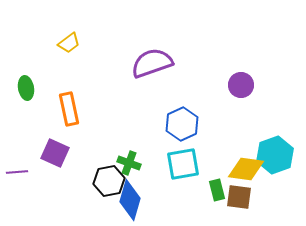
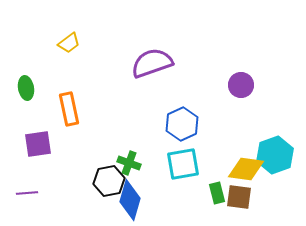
purple square: moved 17 px left, 9 px up; rotated 32 degrees counterclockwise
purple line: moved 10 px right, 21 px down
green rectangle: moved 3 px down
